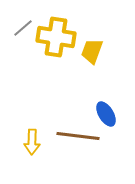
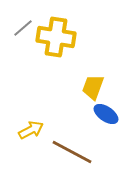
yellow trapezoid: moved 1 px right, 36 px down
blue ellipse: rotated 25 degrees counterclockwise
brown line: moved 6 px left, 16 px down; rotated 21 degrees clockwise
yellow arrow: moved 1 px left, 12 px up; rotated 120 degrees counterclockwise
